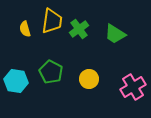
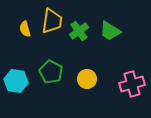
green cross: moved 2 px down
green trapezoid: moved 5 px left, 3 px up
yellow circle: moved 2 px left
pink cross: moved 1 px left, 3 px up; rotated 15 degrees clockwise
